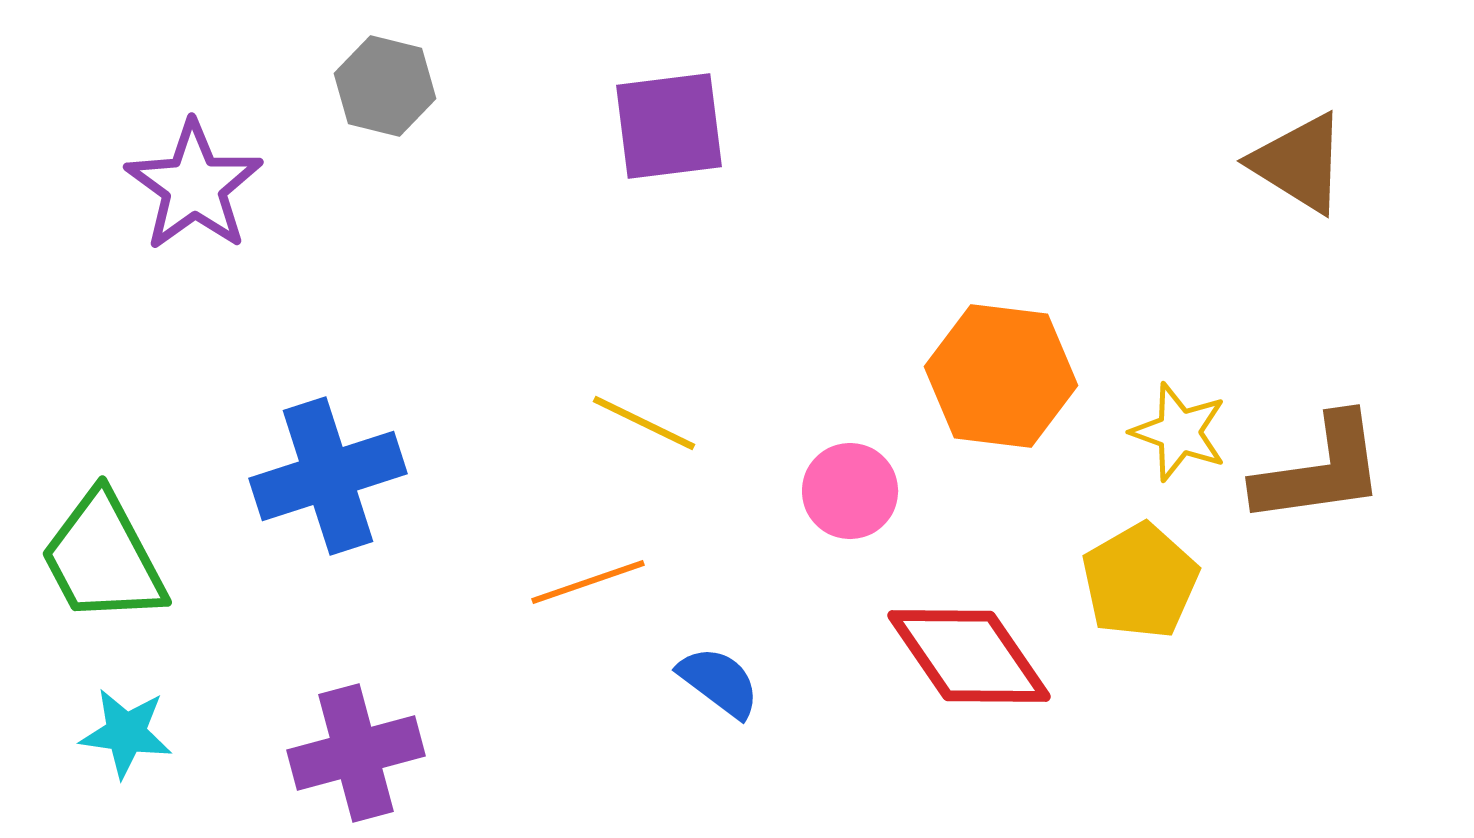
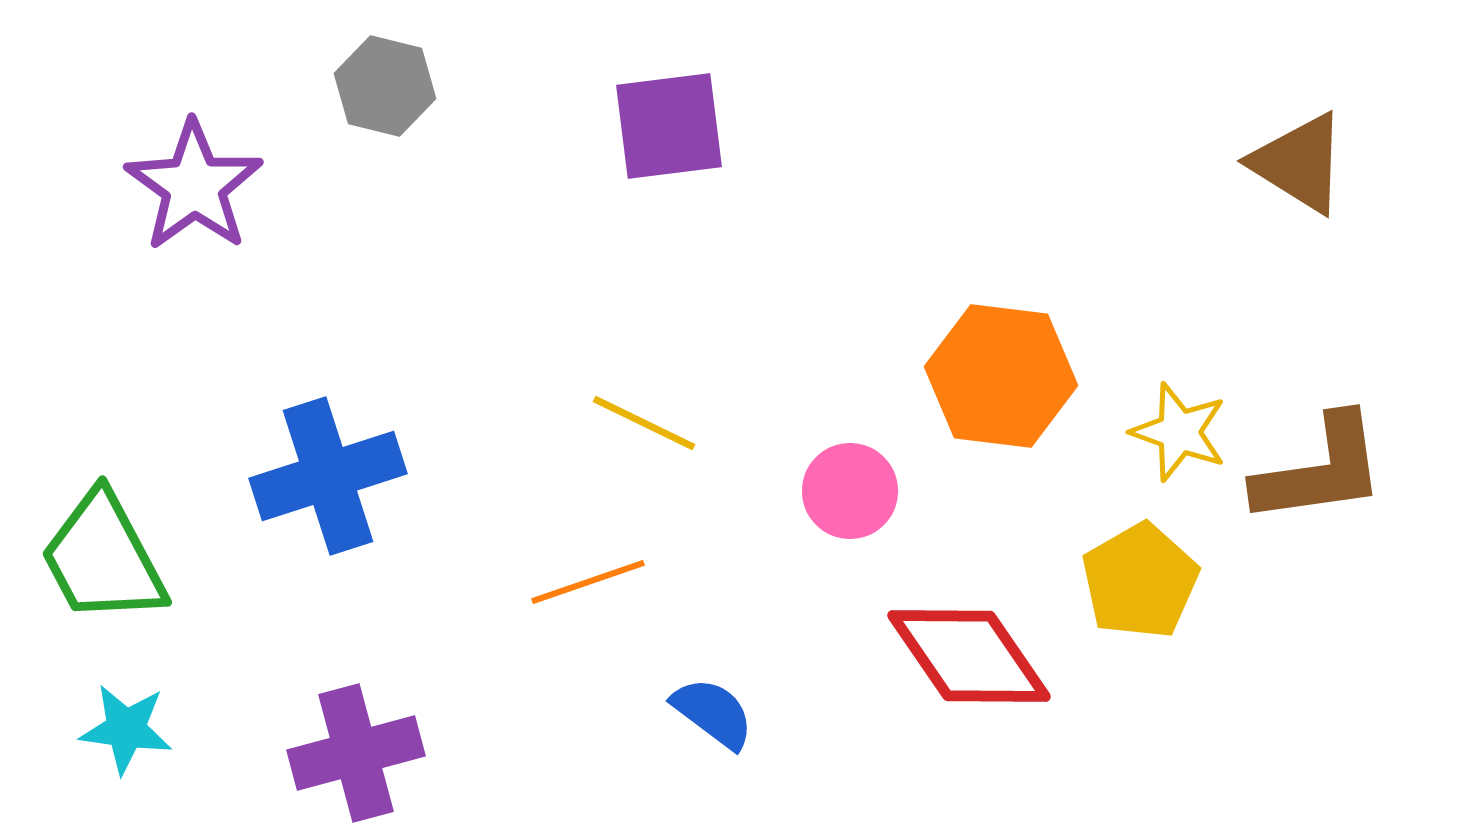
blue semicircle: moved 6 px left, 31 px down
cyan star: moved 4 px up
